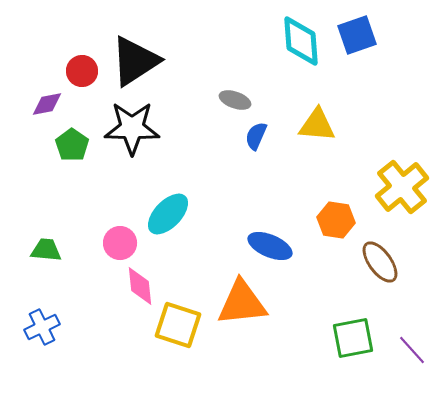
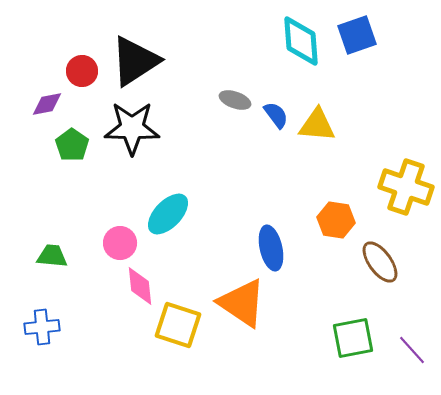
blue semicircle: moved 20 px right, 21 px up; rotated 120 degrees clockwise
yellow cross: moved 4 px right; rotated 32 degrees counterclockwise
blue ellipse: moved 1 px right, 2 px down; rotated 54 degrees clockwise
green trapezoid: moved 6 px right, 6 px down
orange triangle: rotated 40 degrees clockwise
blue cross: rotated 20 degrees clockwise
